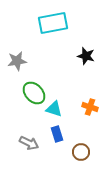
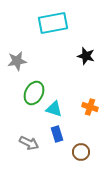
green ellipse: rotated 70 degrees clockwise
